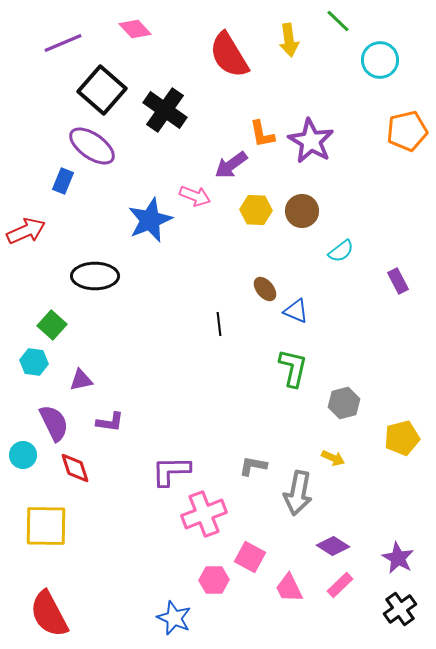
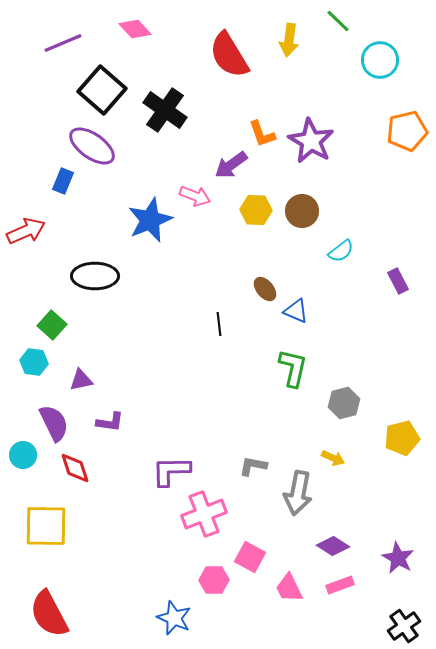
yellow arrow at (289, 40): rotated 16 degrees clockwise
orange L-shape at (262, 134): rotated 8 degrees counterclockwise
pink rectangle at (340, 585): rotated 24 degrees clockwise
black cross at (400, 609): moved 4 px right, 17 px down
